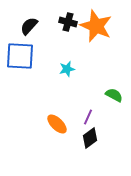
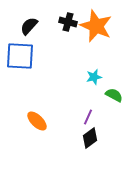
cyan star: moved 27 px right, 8 px down
orange ellipse: moved 20 px left, 3 px up
